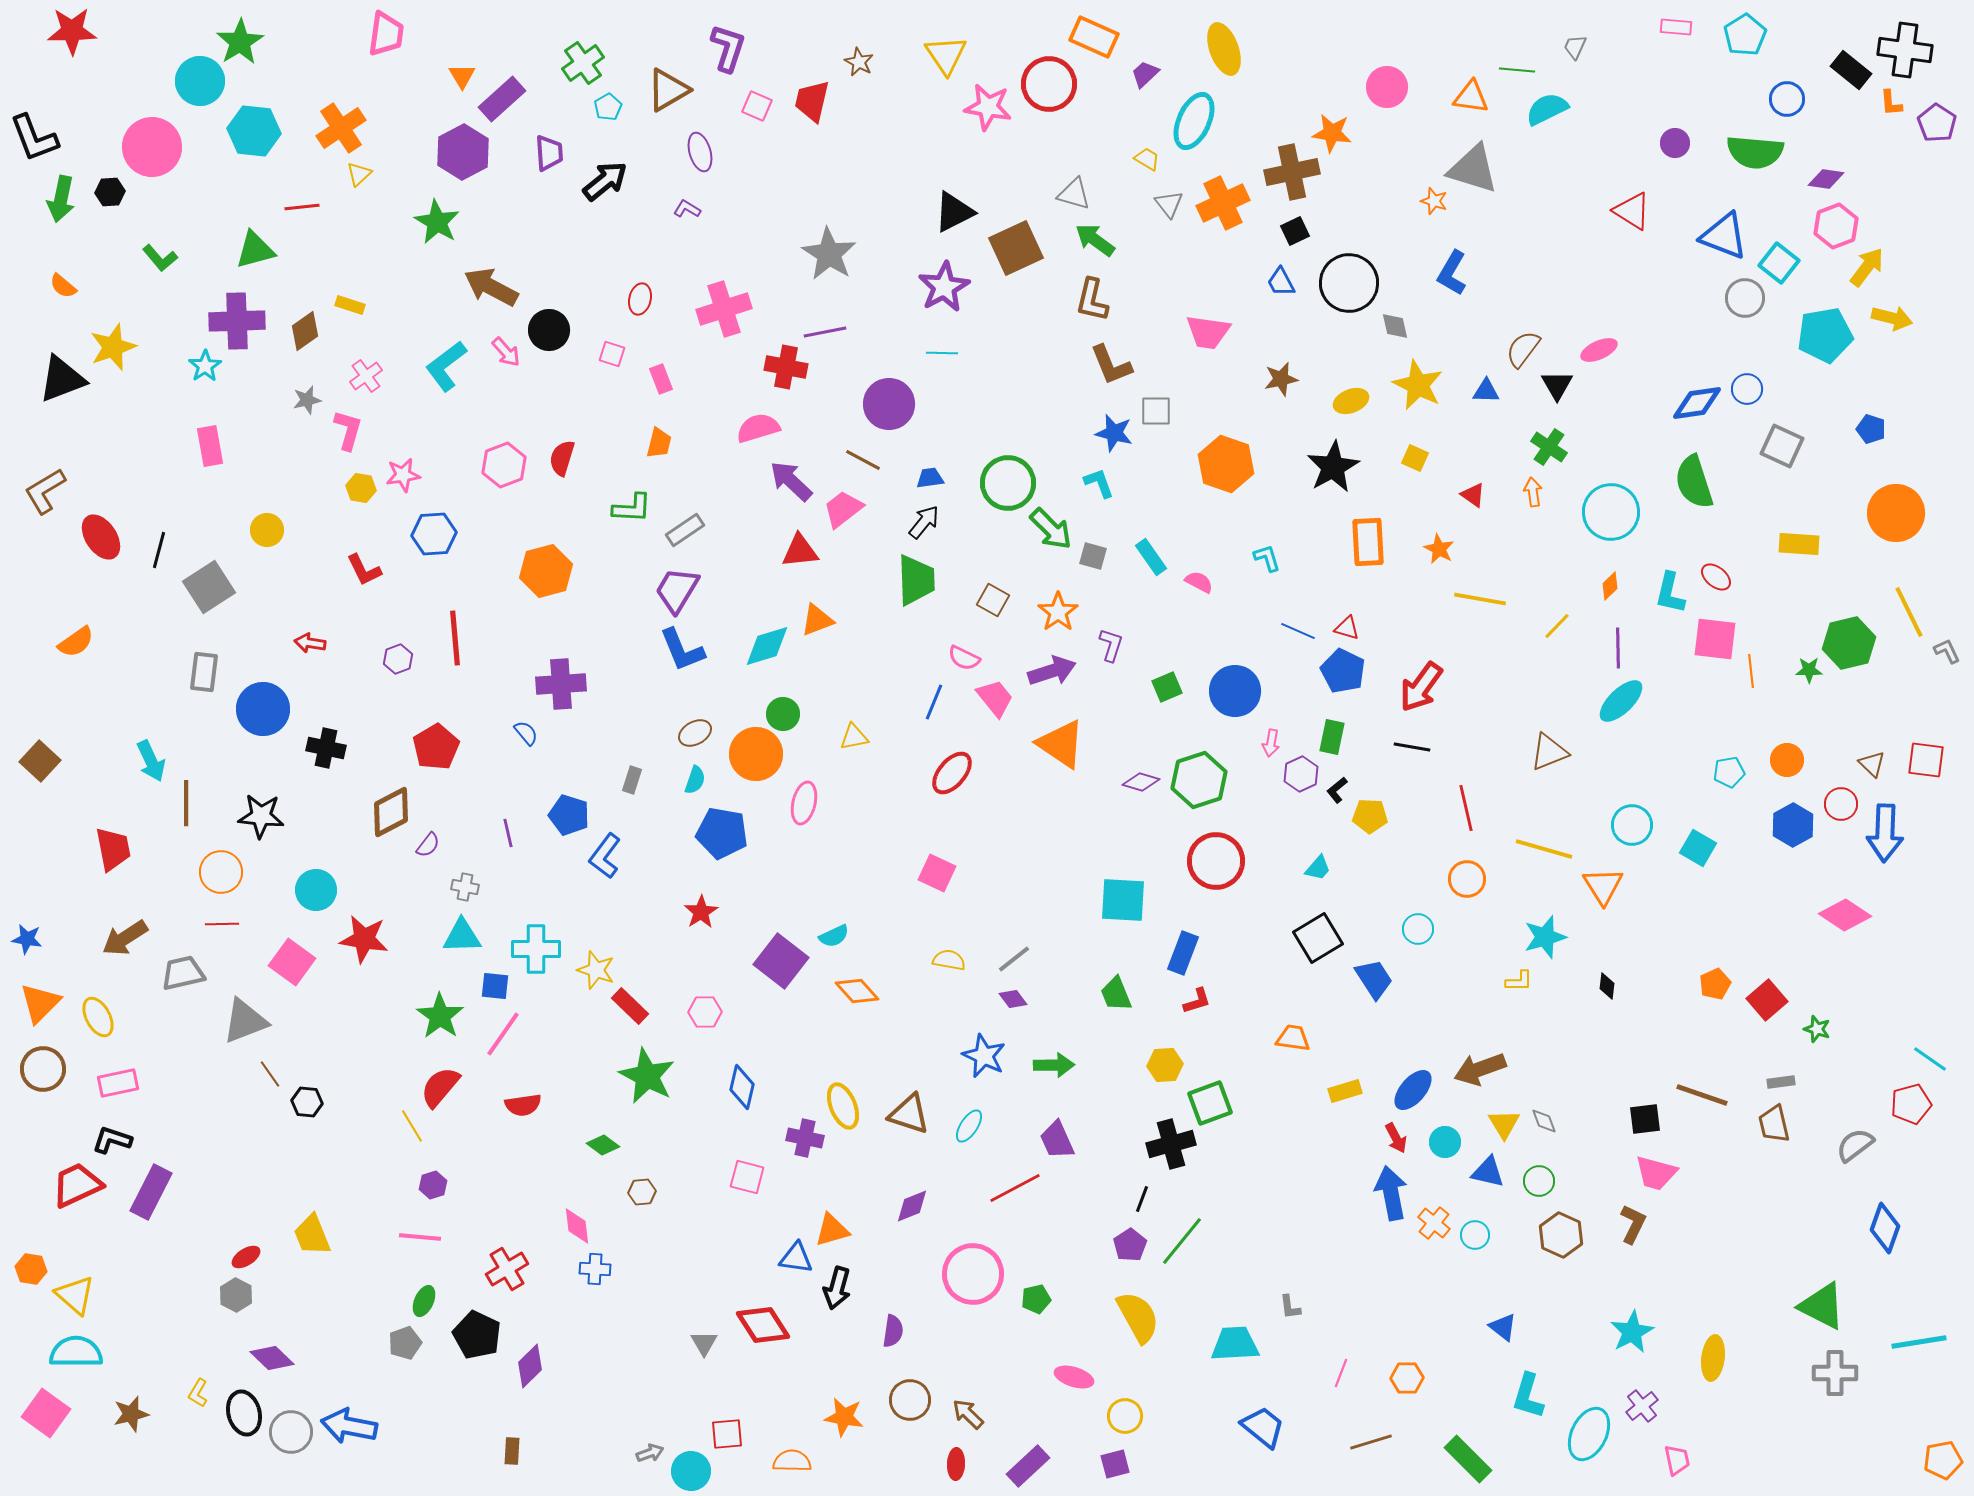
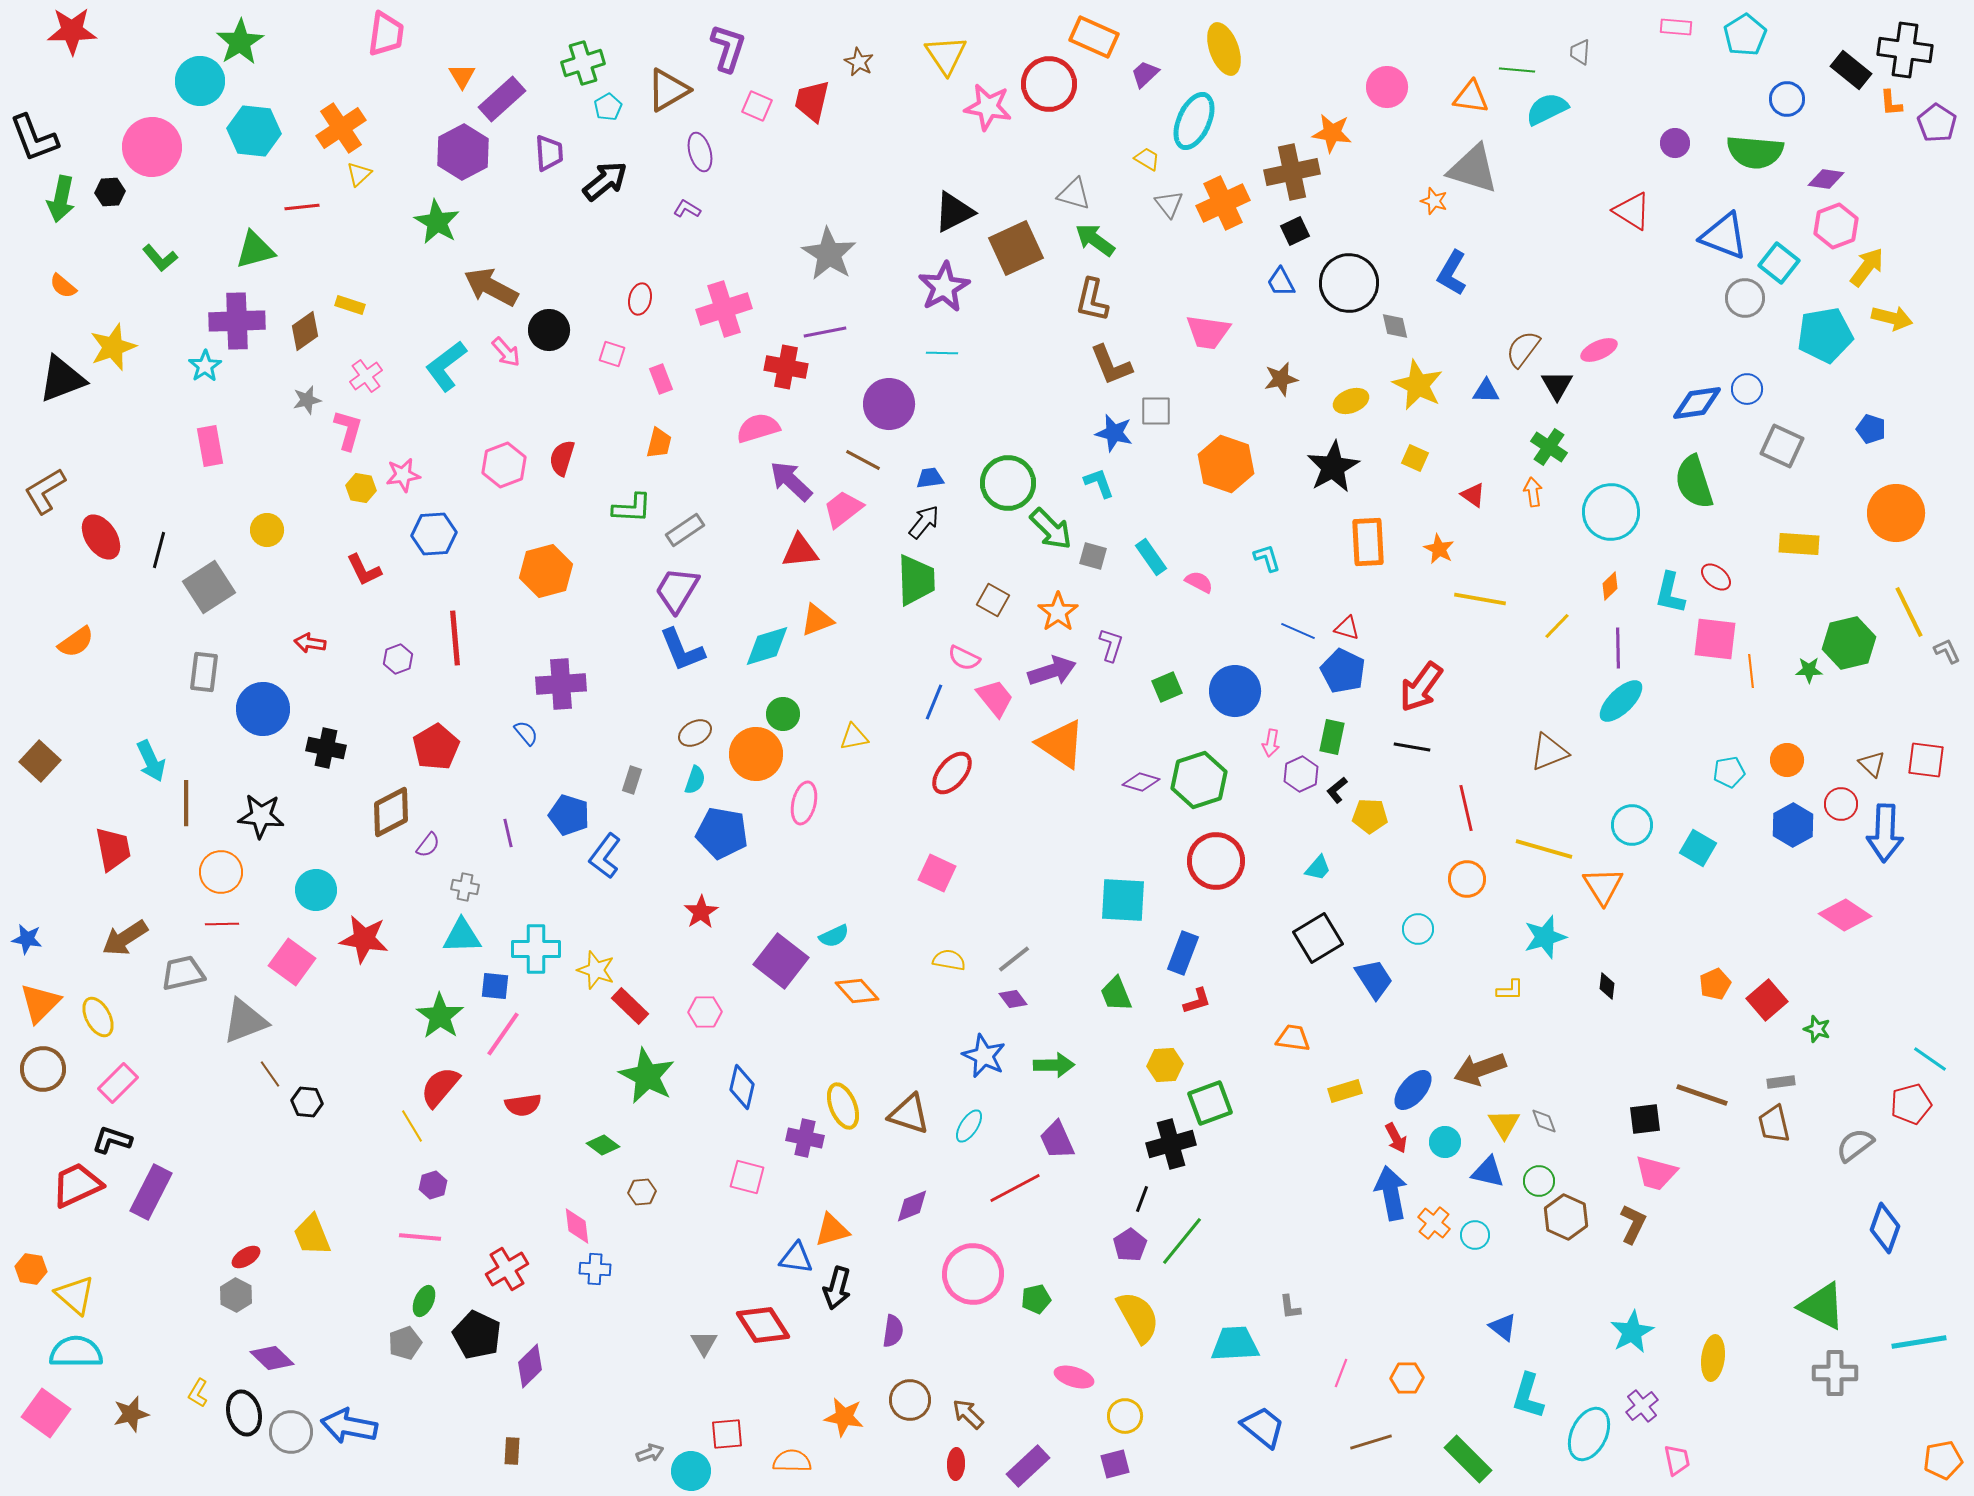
gray trapezoid at (1575, 47): moved 5 px right, 5 px down; rotated 20 degrees counterclockwise
green cross at (583, 63): rotated 18 degrees clockwise
yellow L-shape at (1519, 981): moved 9 px left, 9 px down
pink rectangle at (118, 1083): rotated 33 degrees counterclockwise
brown hexagon at (1561, 1235): moved 5 px right, 18 px up
